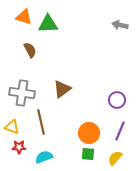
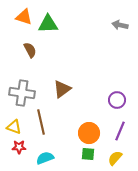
yellow triangle: moved 2 px right
cyan semicircle: moved 1 px right, 1 px down
